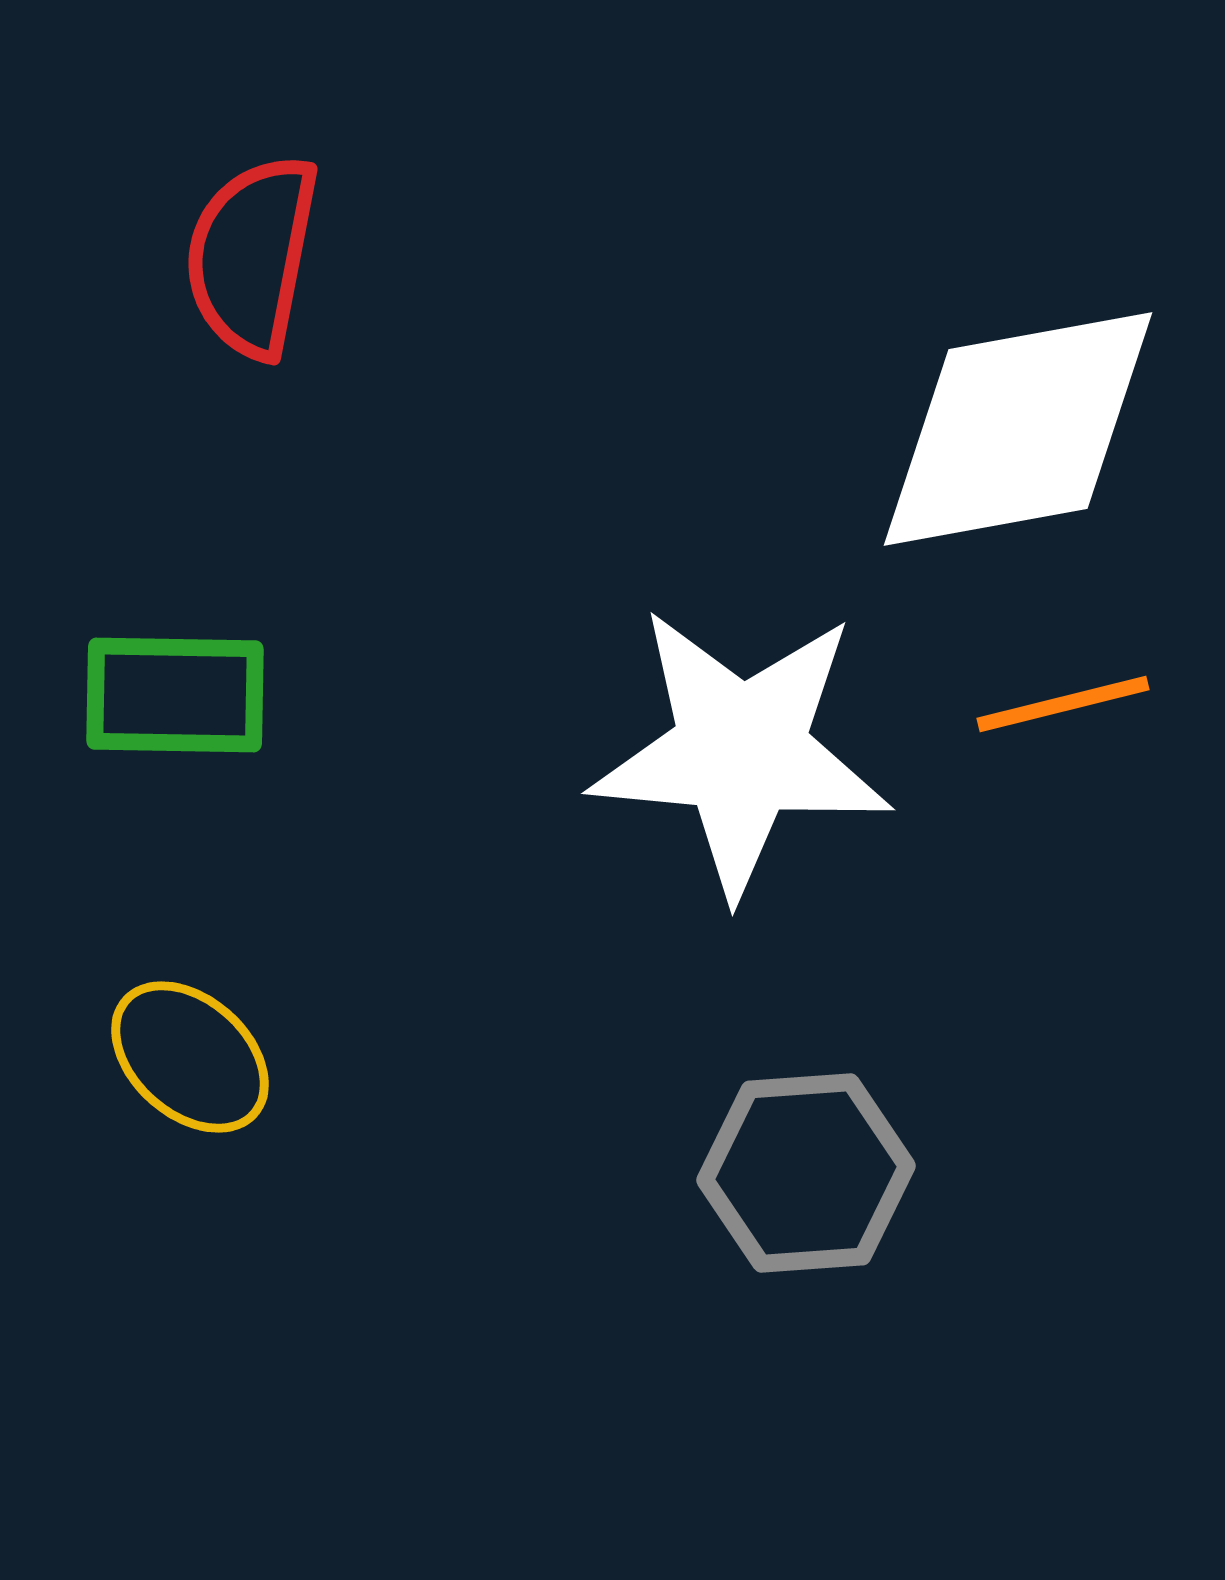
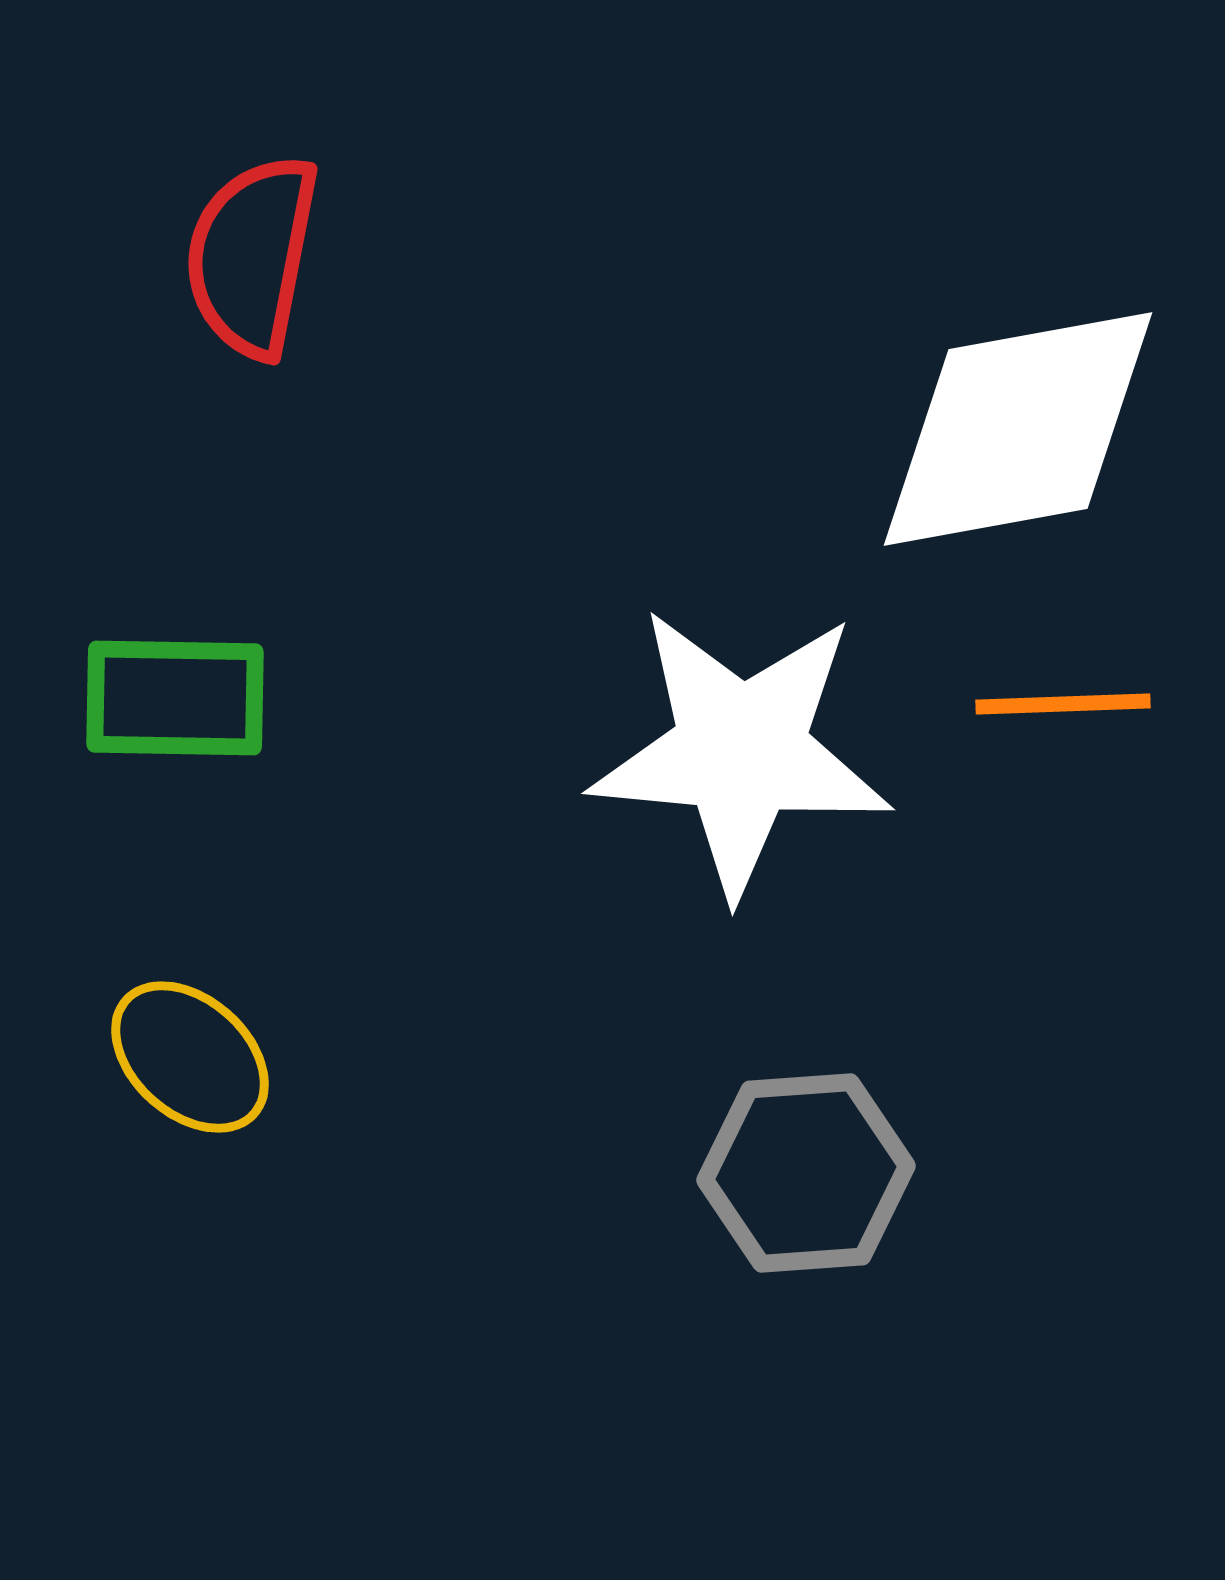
green rectangle: moved 3 px down
orange line: rotated 12 degrees clockwise
